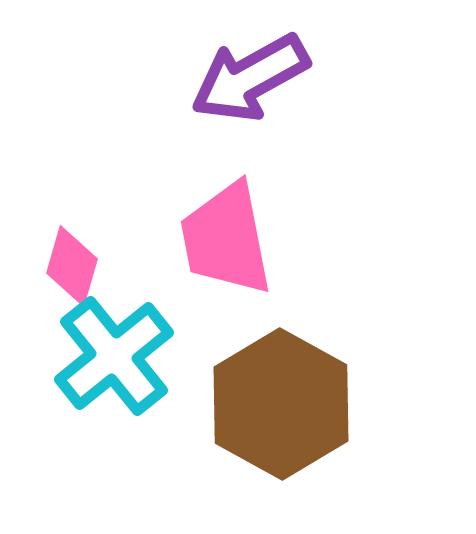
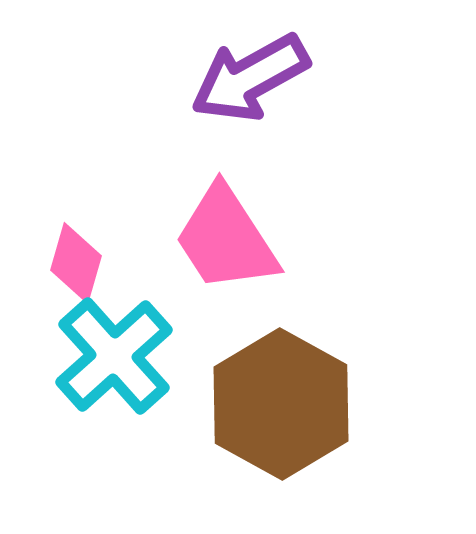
pink trapezoid: rotated 22 degrees counterclockwise
pink diamond: moved 4 px right, 3 px up
cyan cross: rotated 3 degrees counterclockwise
